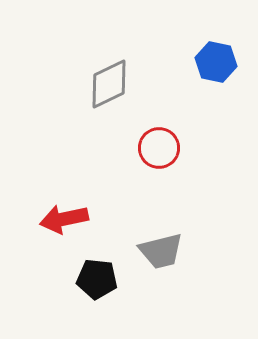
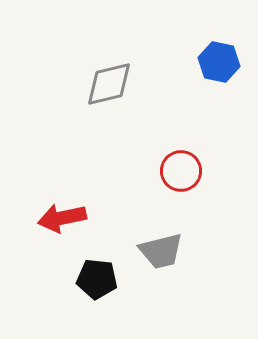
blue hexagon: moved 3 px right
gray diamond: rotated 12 degrees clockwise
red circle: moved 22 px right, 23 px down
red arrow: moved 2 px left, 1 px up
